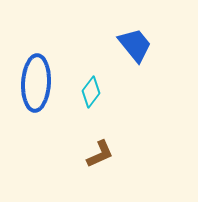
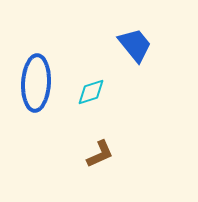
cyan diamond: rotated 36 degrees clockwise
